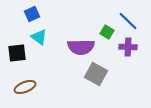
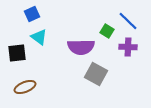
green square: moved 1 px up
